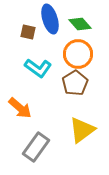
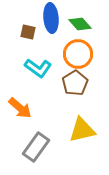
blue ellipse: moved 1 px right, 1 px up; rotated 12 degrees clockwise
yellow triangle: rotated 24 degrees clockwise
